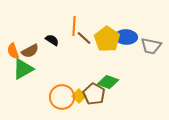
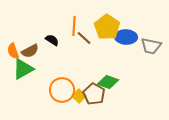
yellow pentagon: moved 12 px up
orange circle: moved 7 px up
